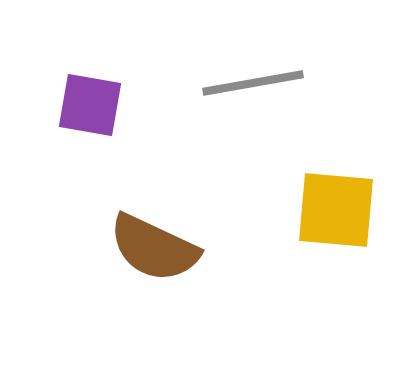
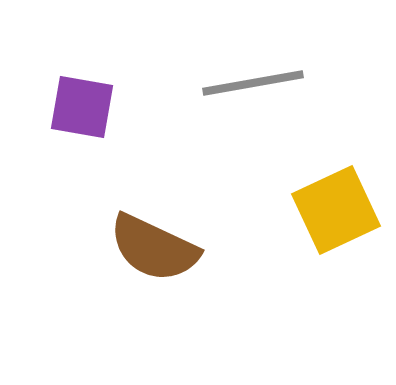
purple square: moved 8 px left, 2 px down
yellow square: rotated 30 degrees counterclockwise
